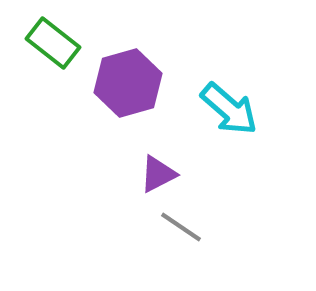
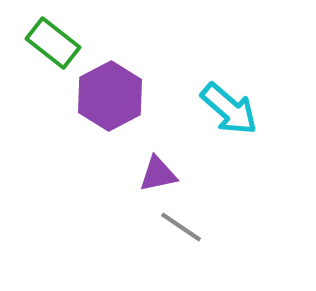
purple hexagon: moved 18 px left, 13 px down; rotated 12 degrees counterclockwise
purple triangle: rotated 15 degrees clockwise
